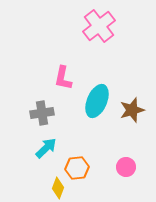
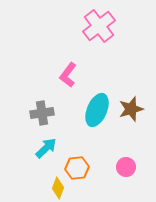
pink L-shape: moved 5 px right, 3 px up; rotated 25 degrees clockwise
cyan ellipse: moved 9 px down
brown star: moved 1 px left, 1 px up
